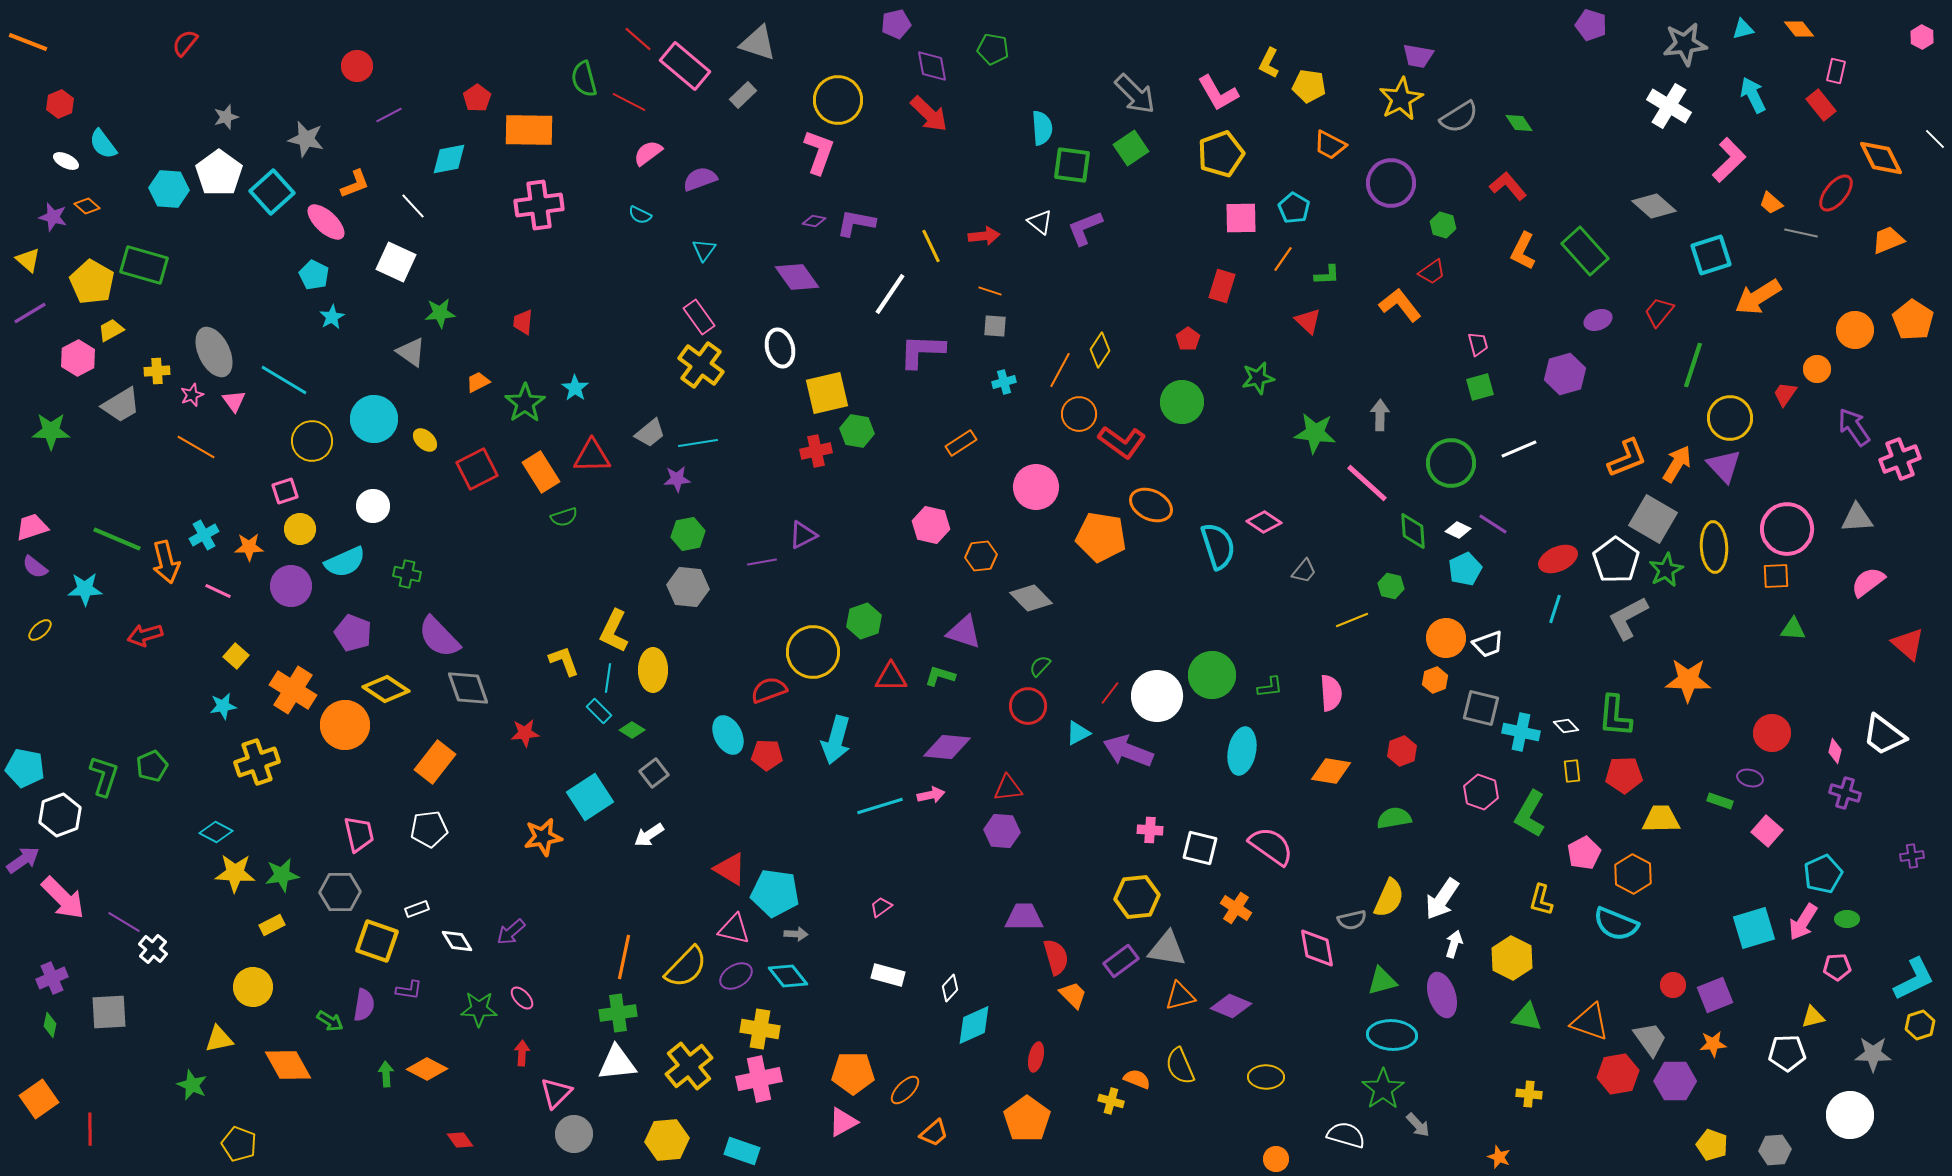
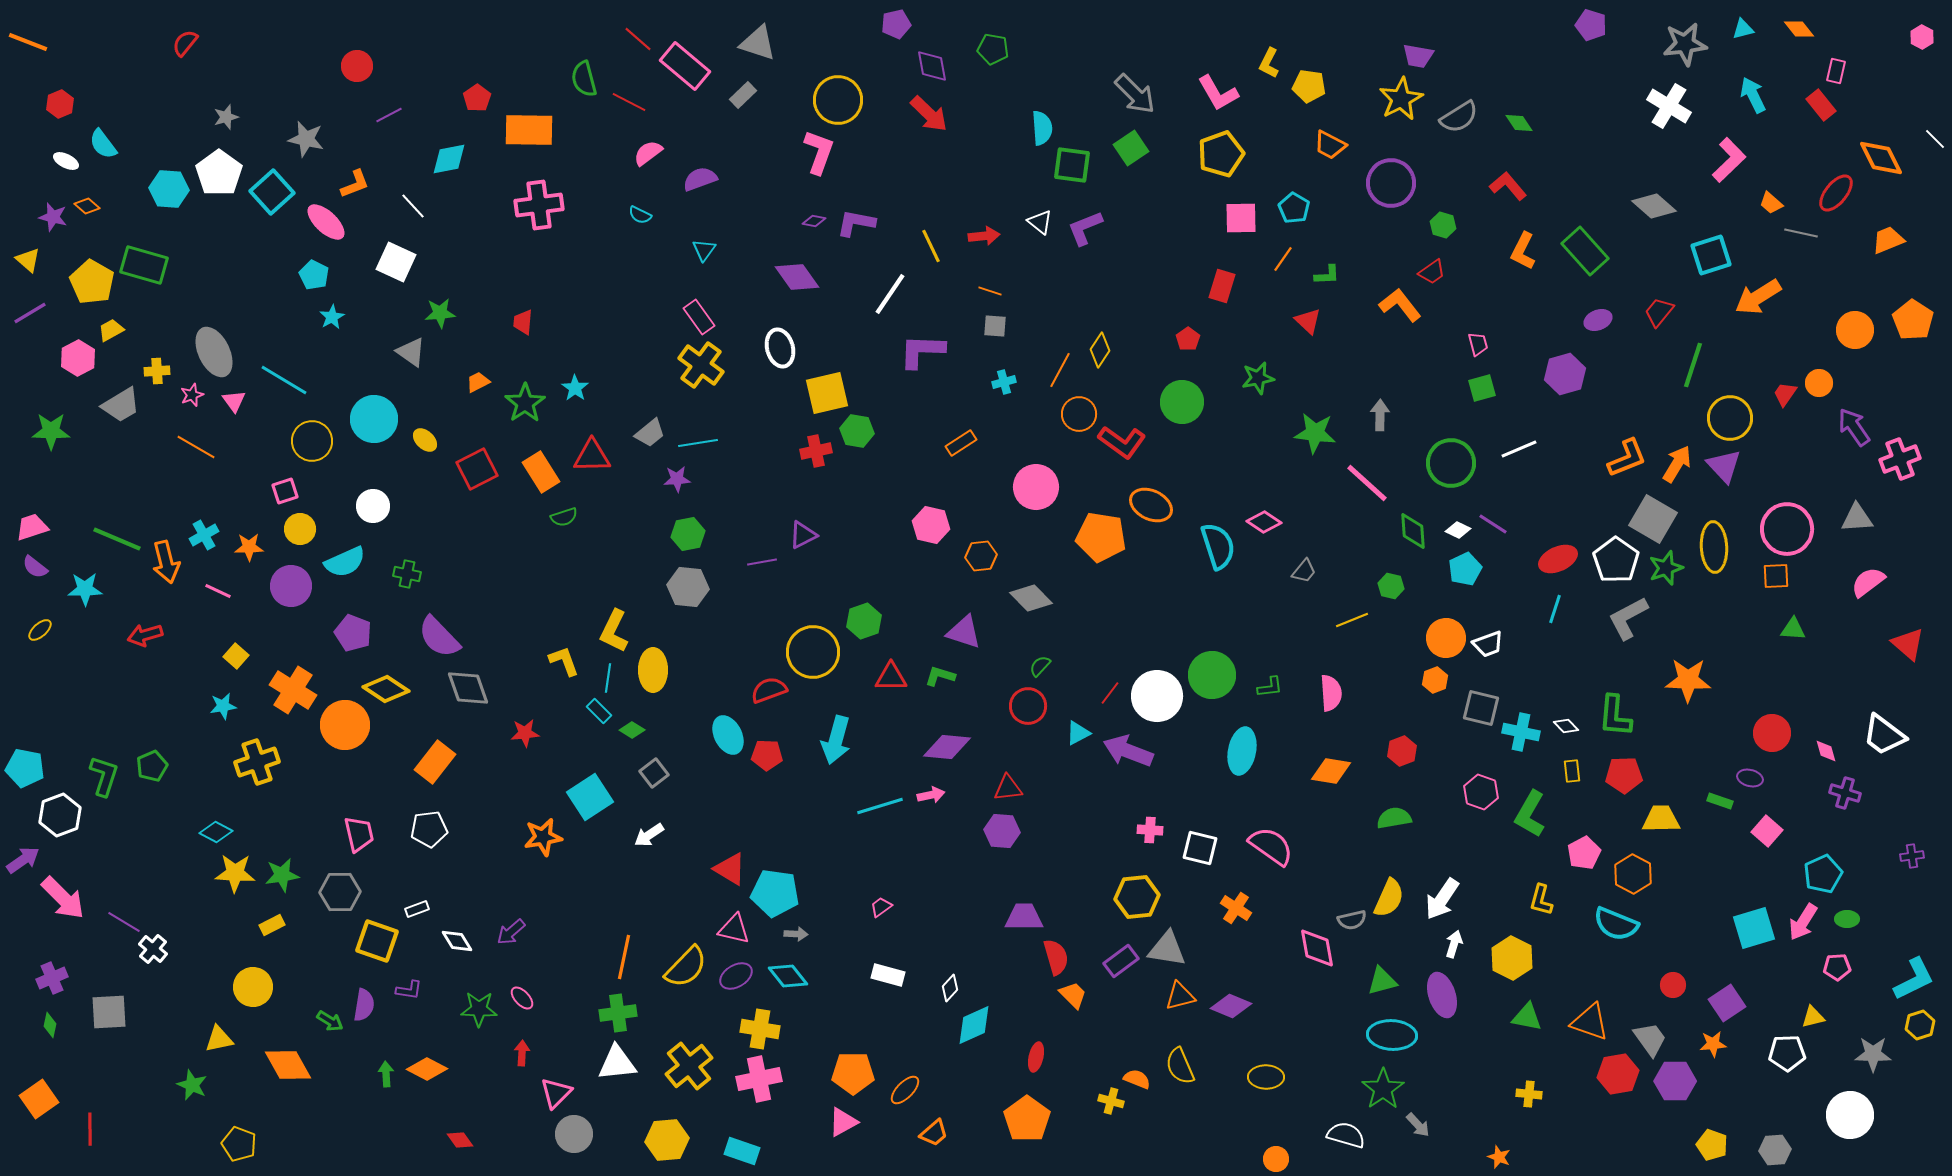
orange circle at (1817, 369): moved 2 px right, 14 px down
green square at (1480, 387): moved 2 px right, 1 px down
green star at (1666, 570): moved 2 px up; rotated 8 degrees clockwise
pink diamond at (1835, 751): moved 9 px left; rotated 30 degrees counterclockwise
purple square at (1715, 995): moved 12 px right, 8 px down; rotated 12 degrees counterclockwise
